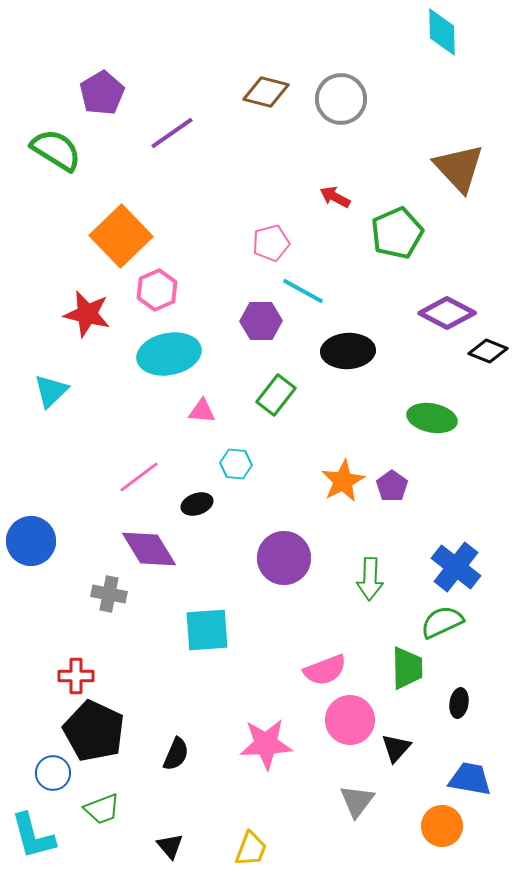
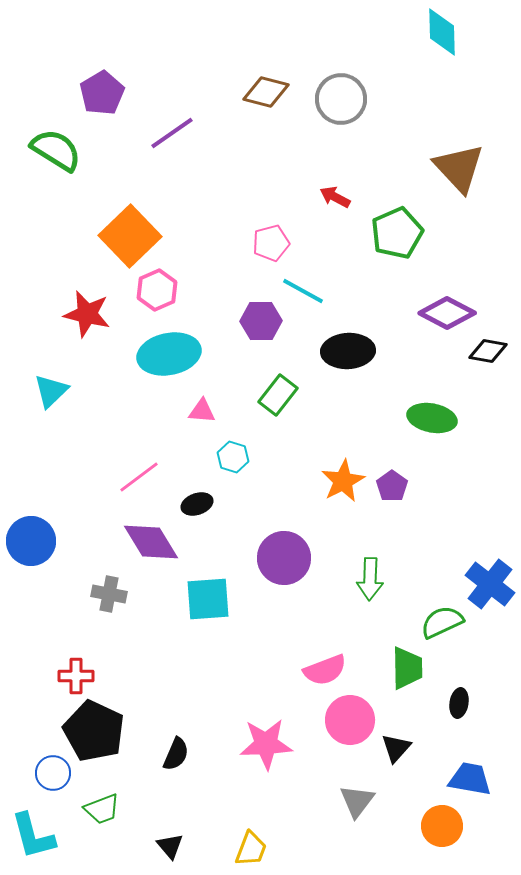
orange square at (121, 236): moved 9 px right
black diamond at (488, 351): rotated 12 degrees counterclockwise
green rectangle at (276, 395): moved 2 px right
cyan hexagon at (236, 464): moved 3 px left, 7 px up; rotated 12 degrees clockwise
purple diamond at (149, 549): moved 2 px right, 7 px up
blue cross at (456, 567): moved 34 px right, 17 px down
cyan square at (207, 630): moved 1 px right, 31 px up
